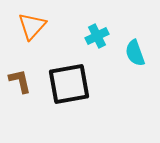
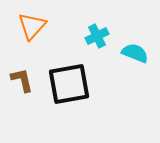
cyan semicircle: rotated 132 degrees clockwise
brown L-shape: moved 2 px right, 1 px up
